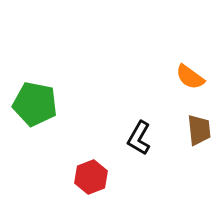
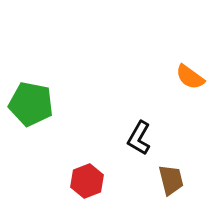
green pentagon: moved 4 px left
brown trapezoid: moved 28 px left, 50 px down; rotated 8 degrees counterclockwise
red hexagon: moved 4 px left, 4 px down
